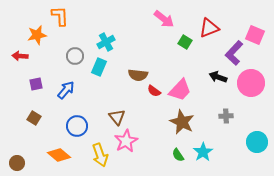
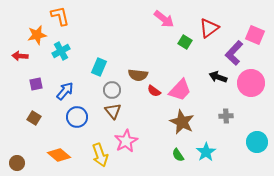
orange L-shape: rotated 10 degrees counterclockwise
red triangle: rotated 15 degrees counterclockwise
cyan cross: moved 45 px left, 9 px down
gray circle: moved 37 px right, 34 px down
blue arrow: moved 1 px left, 1 px down
brown triangle: moved 4 px left, 6 px up
blue circle: moved 9 px up
cyan star: moved 3 px right
